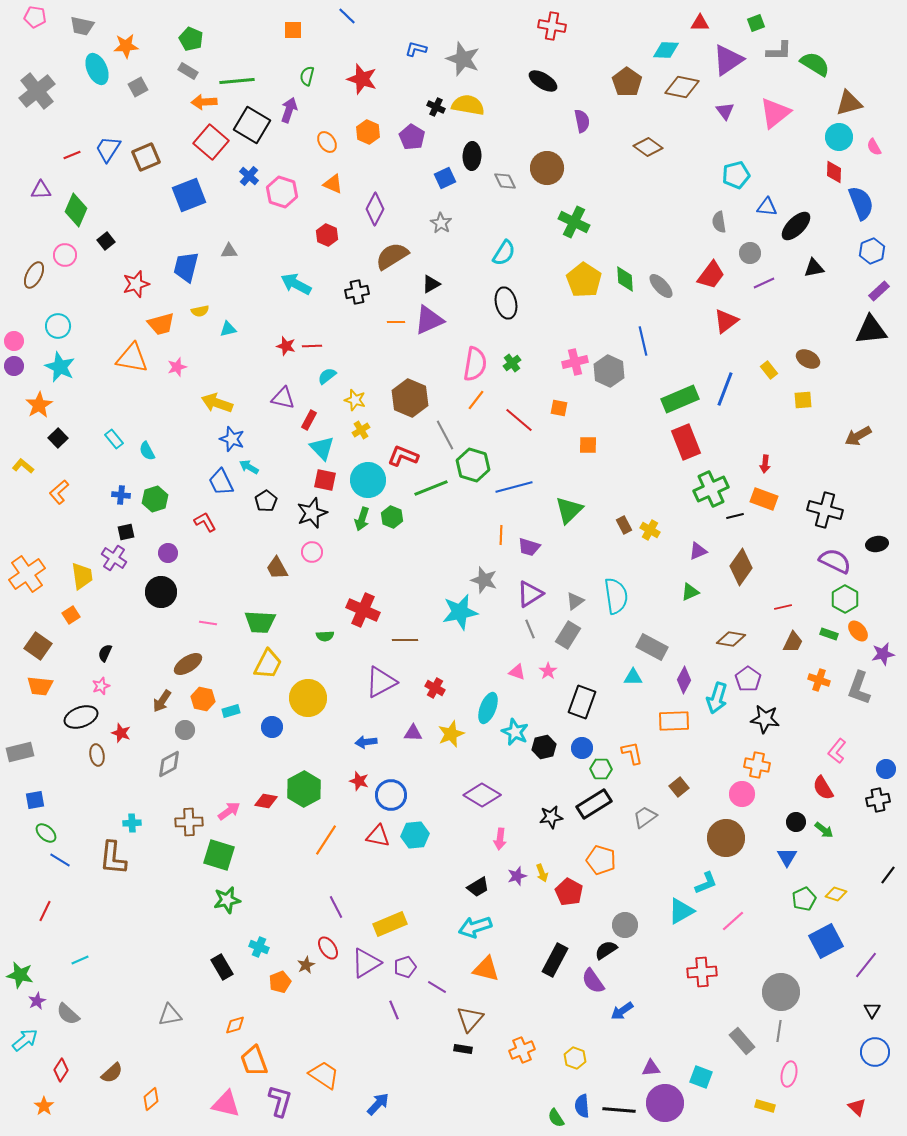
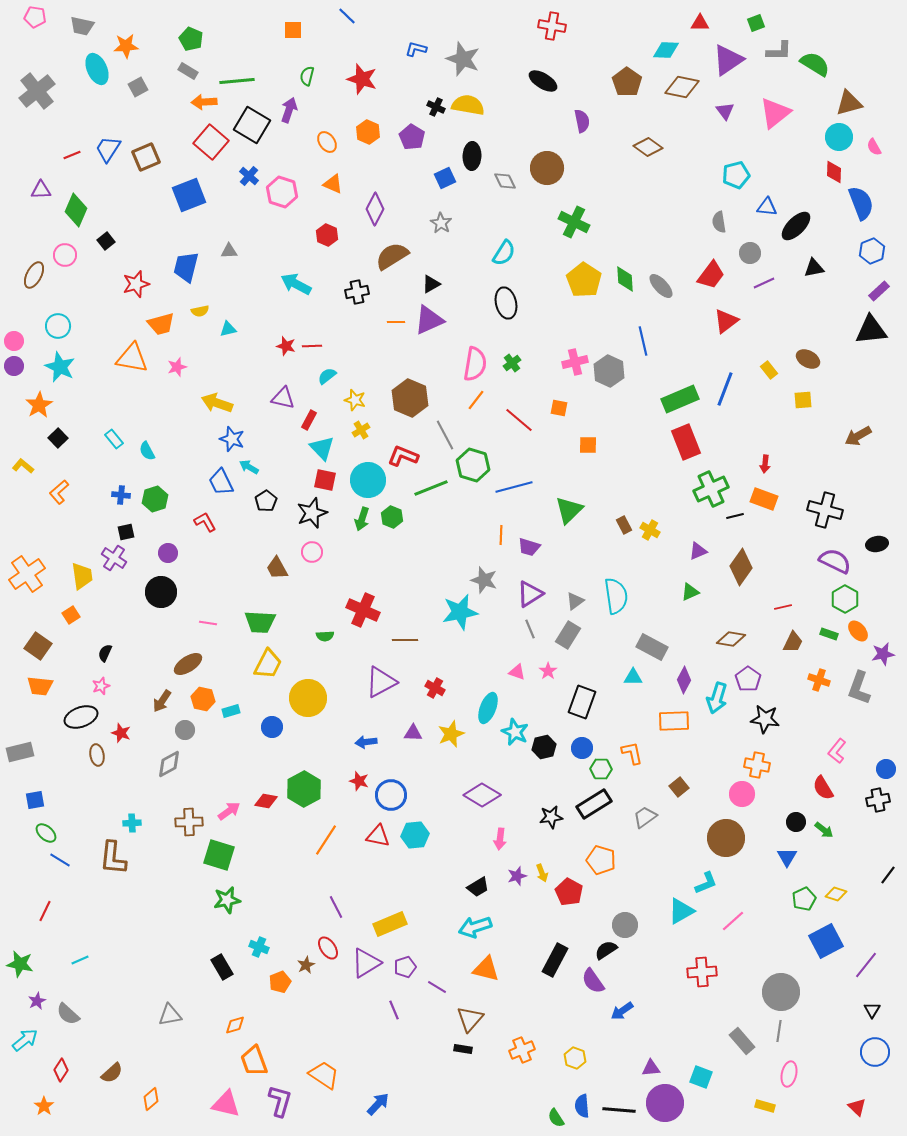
green star at (20, 975): moved 11 px up
